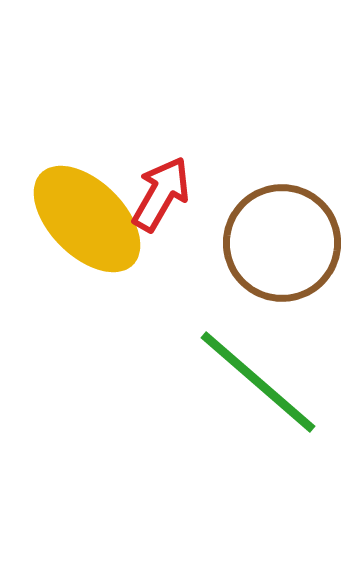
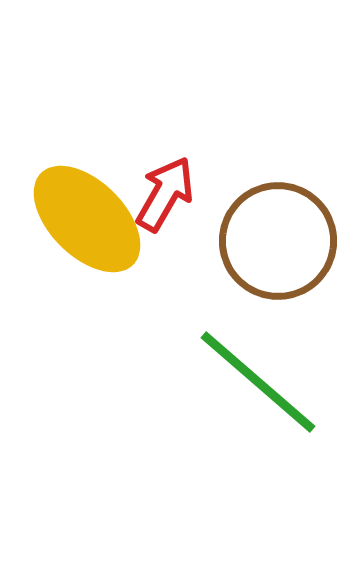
red arrow: moved 4 px right
brown circle: moved 4 px left, 2 px up
